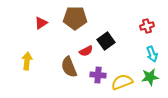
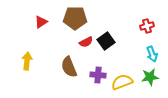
red triangle: moved 1 px up
red semicircle: moved 9 px up
